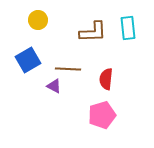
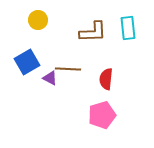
blue square: moved 1 px left, 2 px down
purple triangle: moved 4 px left, 8 px up
